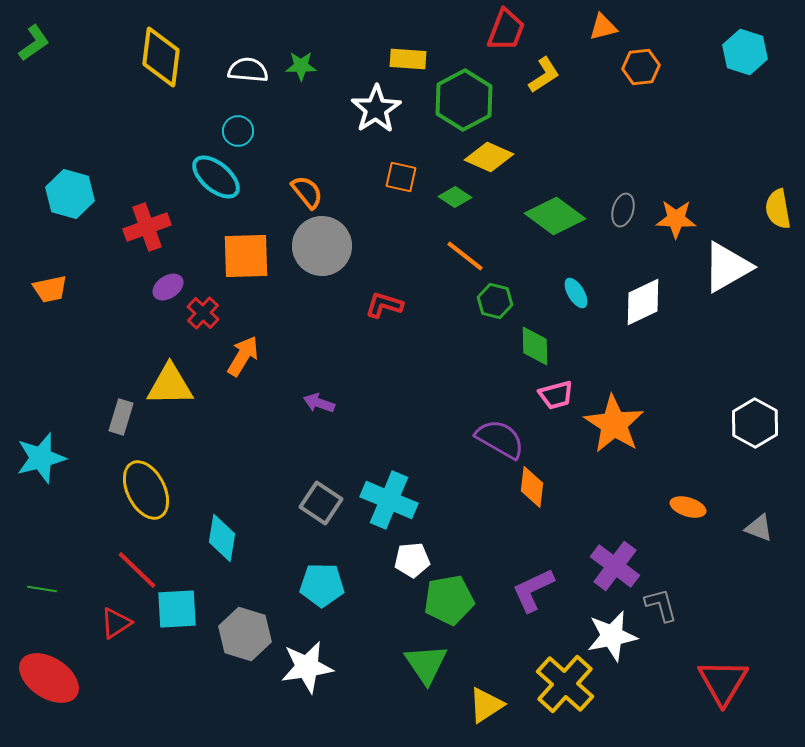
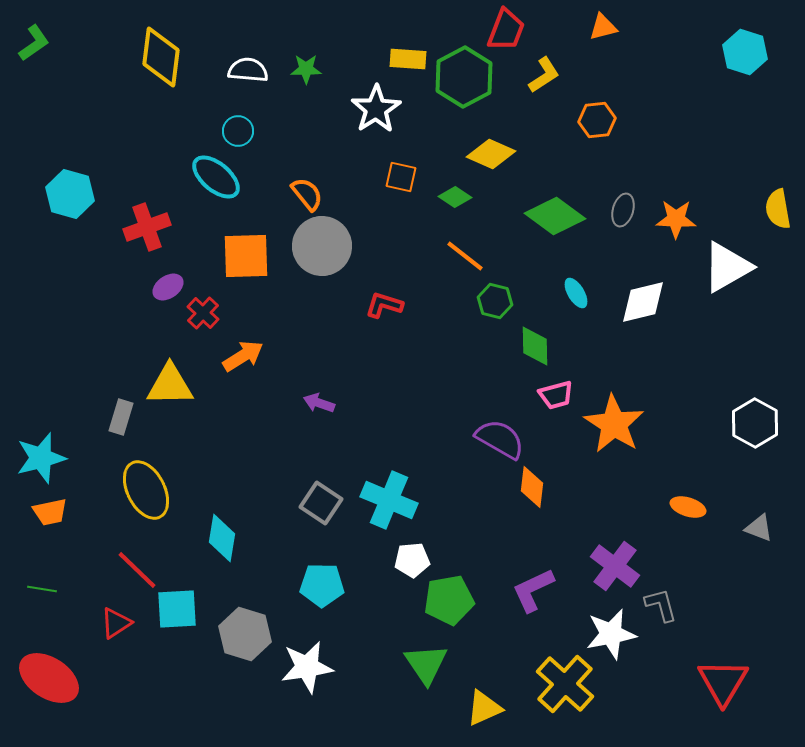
green star at (301, 66): moved 5 px right, 3 px down
orange hexagon at (641, 67): moved 44 px left, 53 px down
green hexagon at (464, 100): moved 23 px up
yellow diamond at (489, 157): moved 2 px right, 3 px up
orange semicircle at (307, 192): moved 2 px down
orange trapezoid at (50, 289): moved 223 px down
white diamond at (643, 302): rotated 12 degrees clockwise
orange arrow at (243, 356): rotated 27 degrees clockwise
white star at (612, 636): moved 1 px left, 2 px up
yellow triangle at (486, 705): moved 2 px left, 3 px down; rotated 9 degrees clockwise
